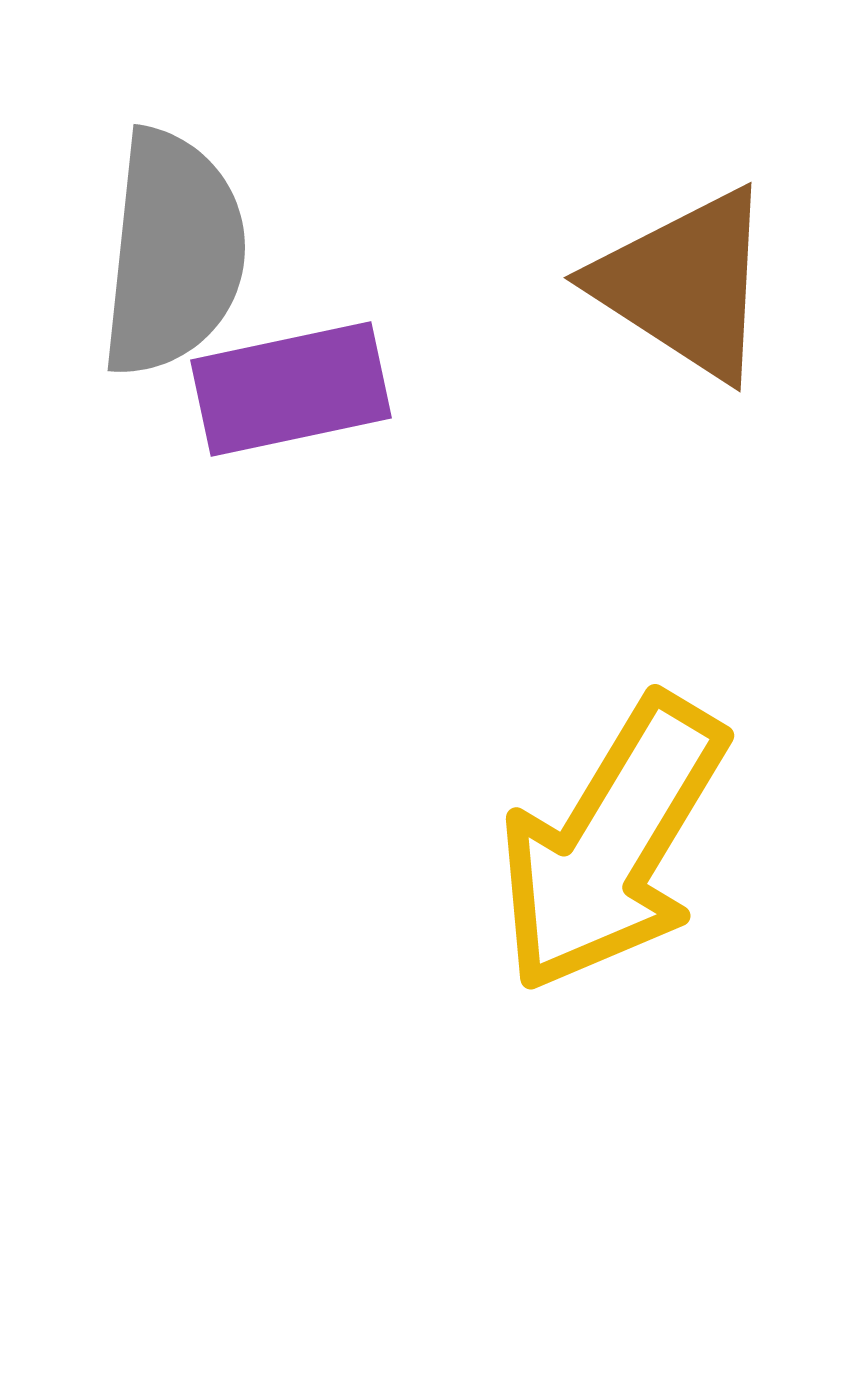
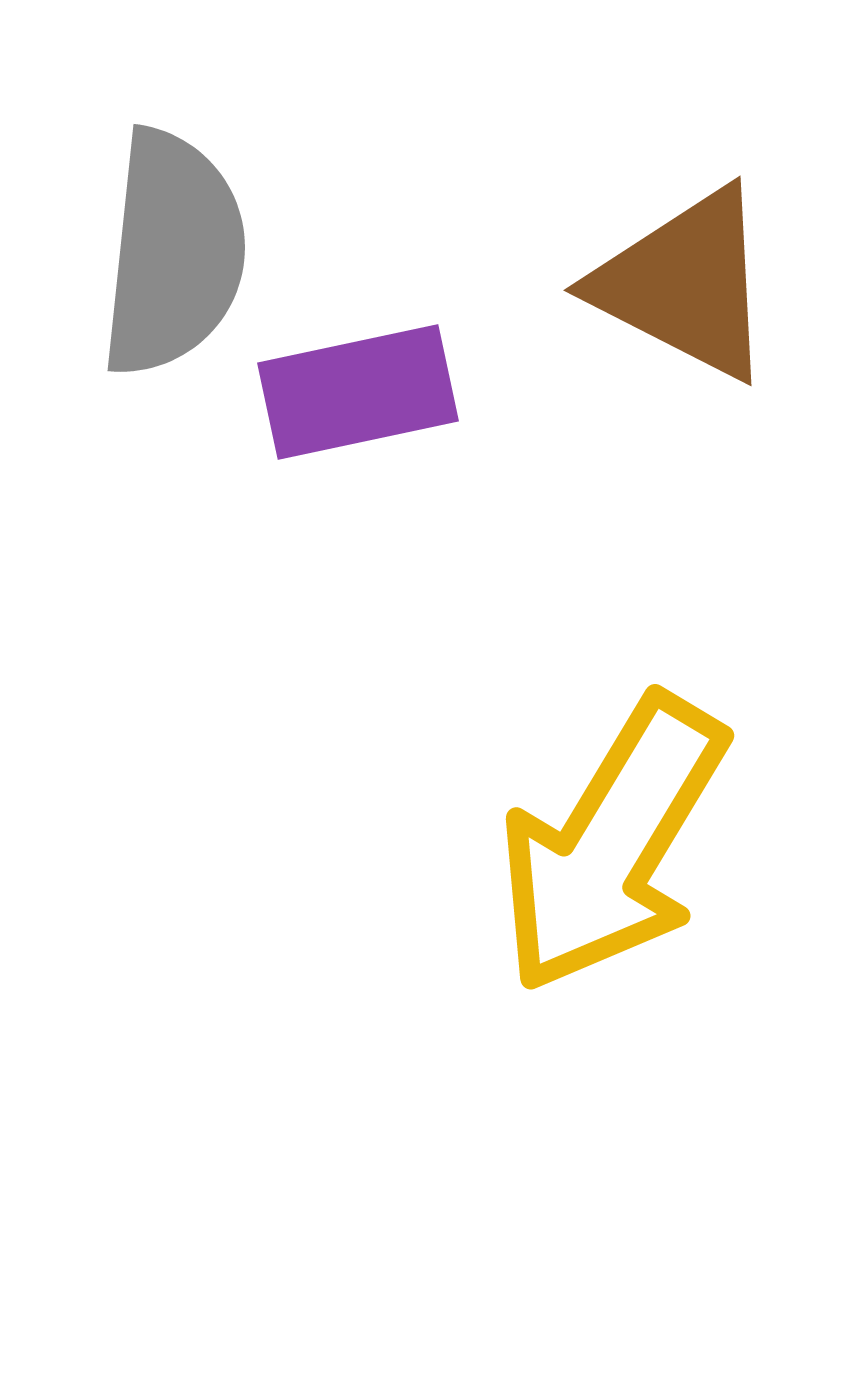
brown triangle: rotated 6 degrees counterclockwise
purple rectangle: moved 67 px right, 3 px down
